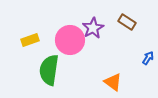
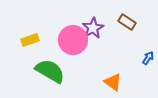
pink circle: moved 3 px right
green semicircle: moved 1 px right, 1 px down; rotated 112 degrees clockwise
